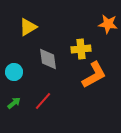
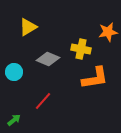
orange star: moved 8 px down; rotated 18 degrees counterclockwise
yellow cross: rotated 18 degrees clockwise
gray diamond: rotated 60 degrees counterclockwise
orange L-shape: moved 1 px right, 3 px down; rotated 20 degrees clockwise
green arrow: moved 17 px down
